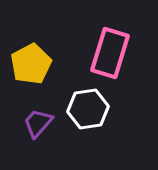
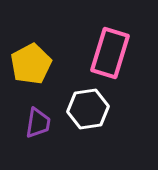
purple trapezoid: rotated 148 degrees clockwise
